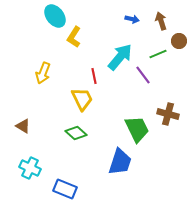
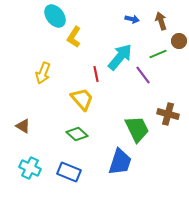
red line: moved 2 px right, 2 px up
yellow trapezoid: rotated 15 degrees counterclockwise
green diamond: moved 1 px right, 1 px down
blue rectangle: moved 4 px right, 17 px up
